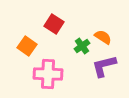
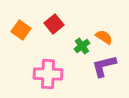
red square: rotated 18 degrees clockwise
orange semicircle: moved 1 px right
orange square: moved 6 px left, 16 px up
